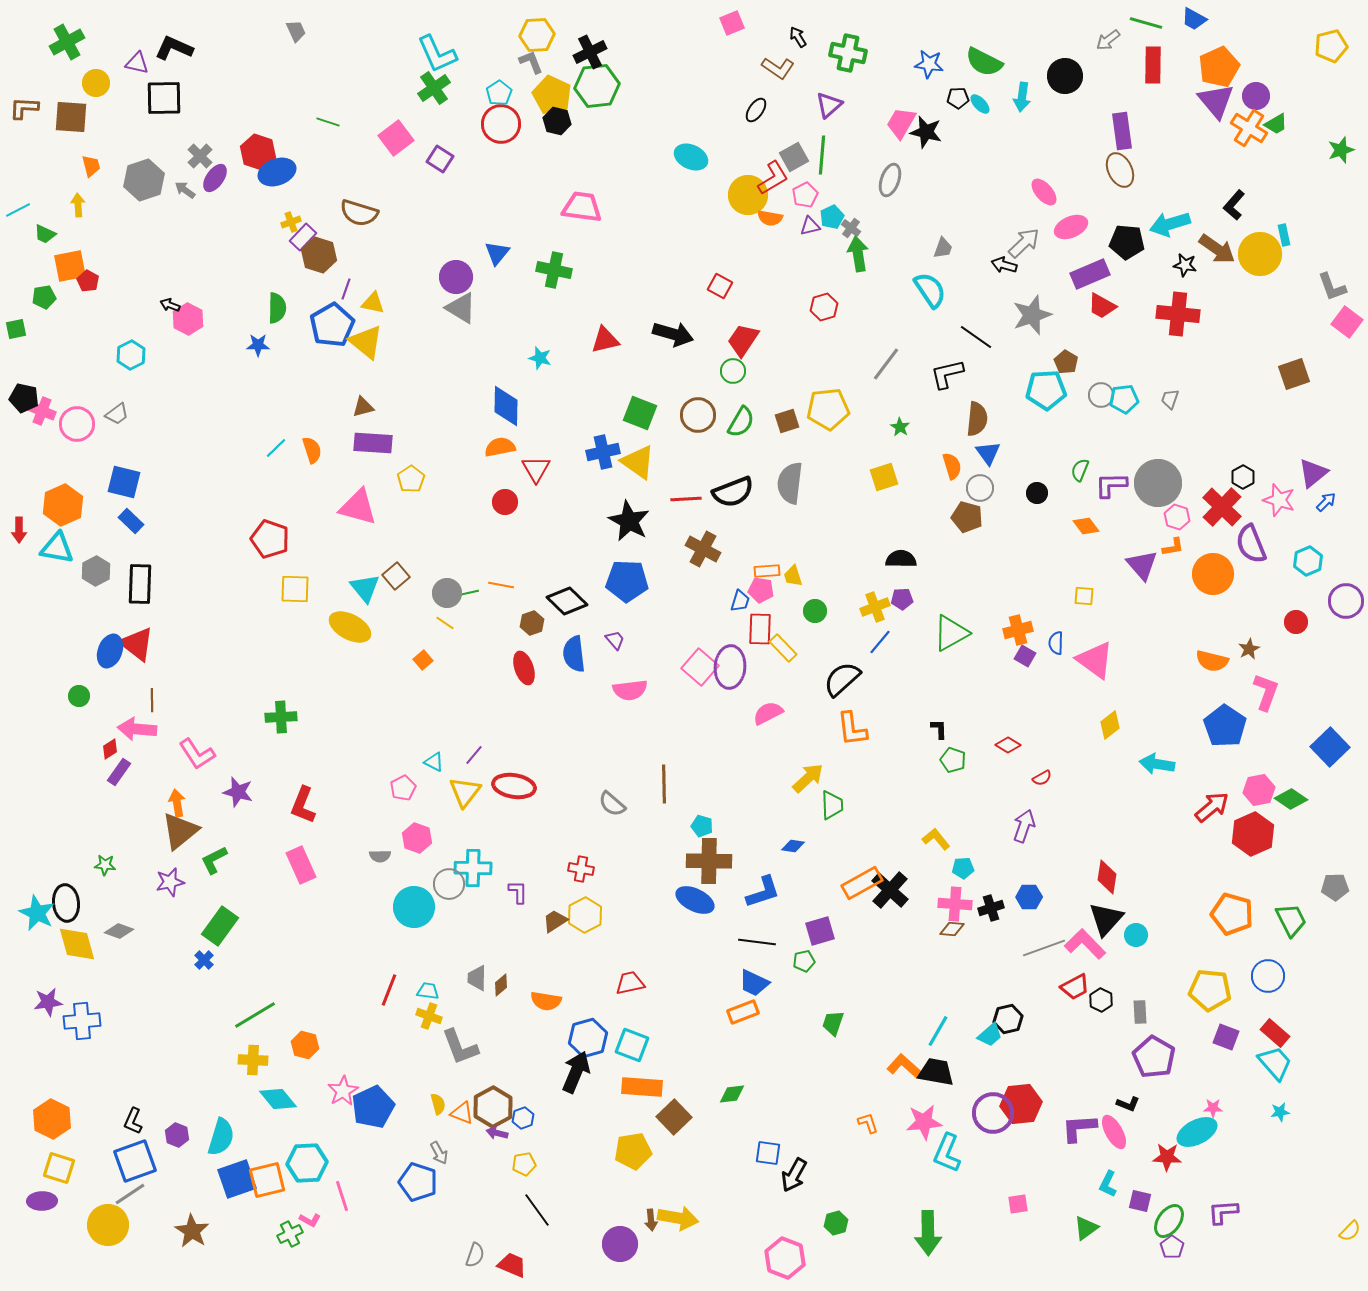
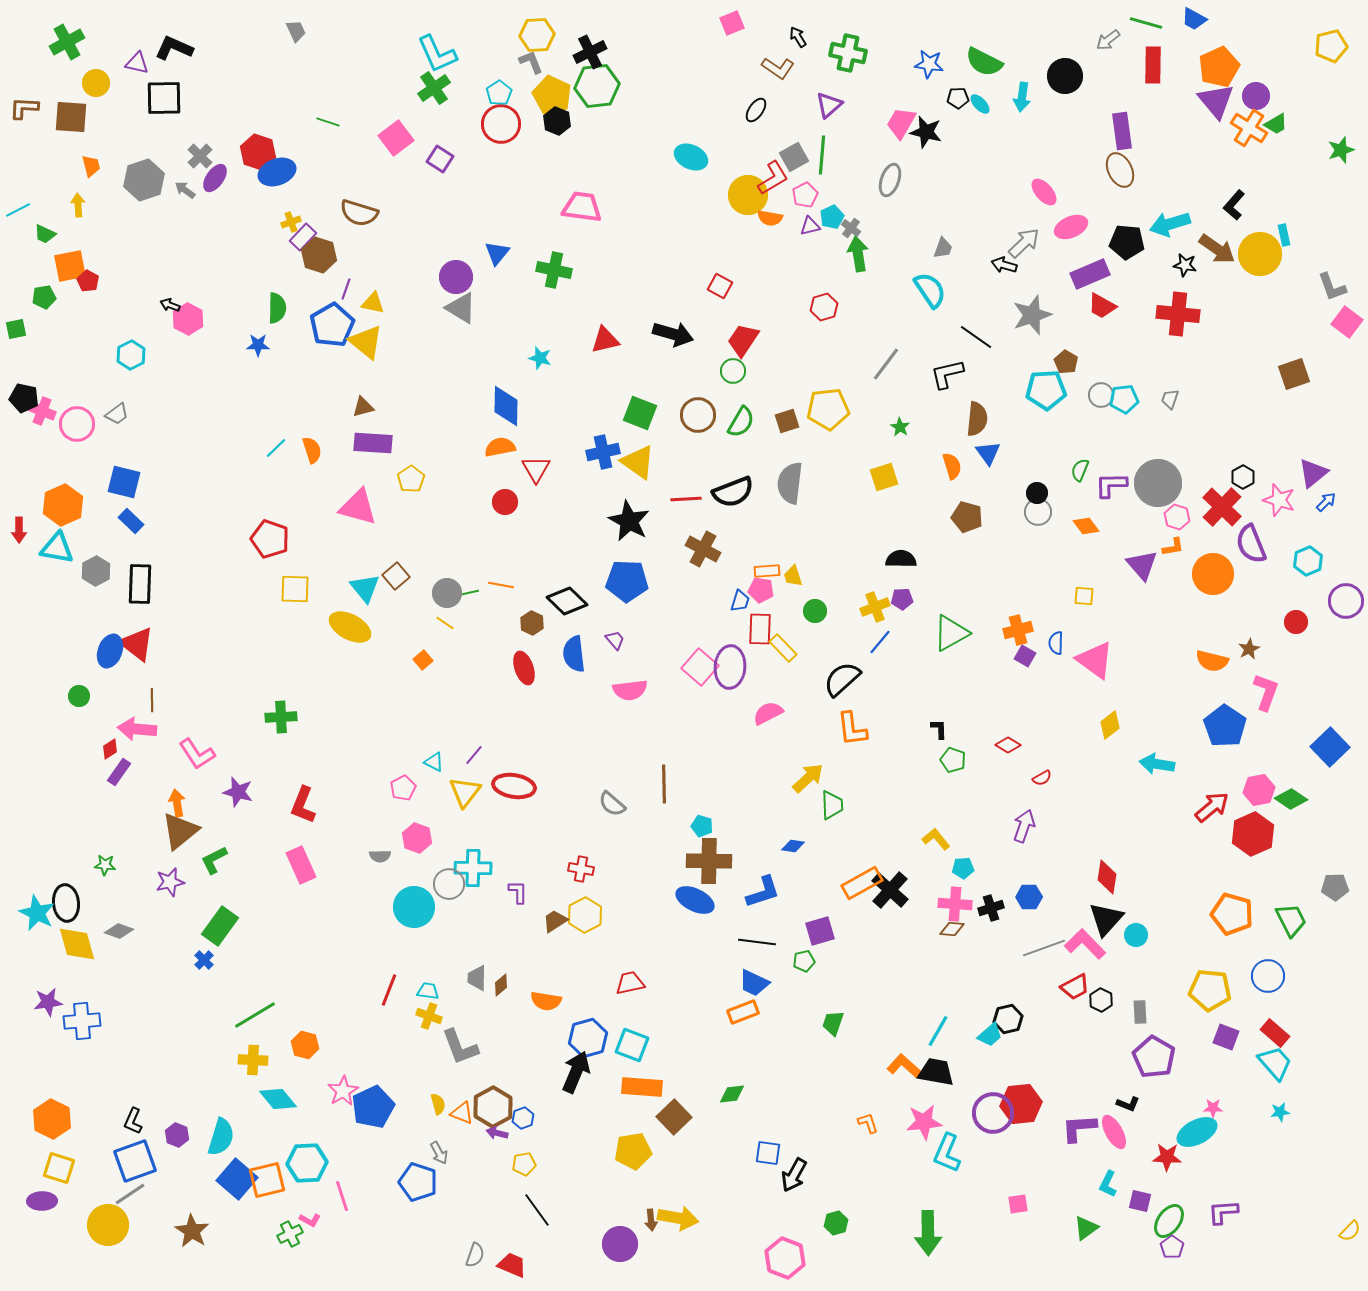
black hexagon at (557, 121): rotated 8 degrees clockwise
gray circle at (980, 488): moved 58 px right, 24 px down
brown hexagon at (532, 623): rotated 15 degrees counterclockwise
blue square at (237, 1179): rotated 30 degrees counterclockwise
